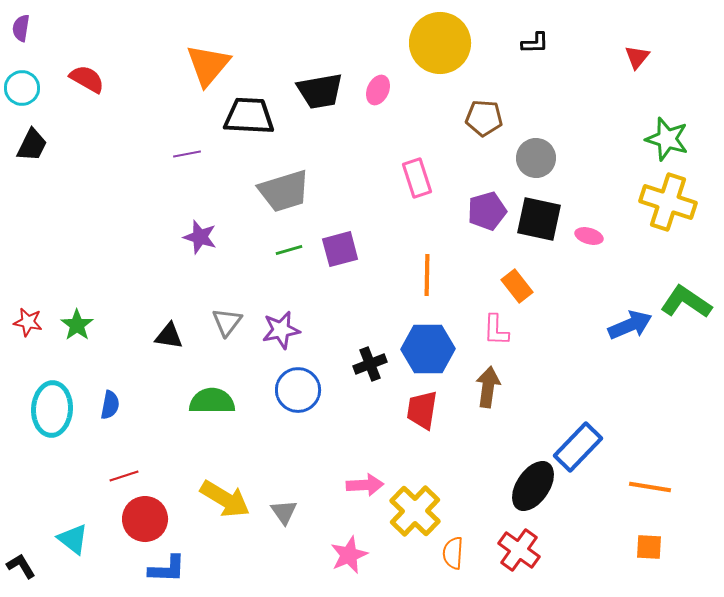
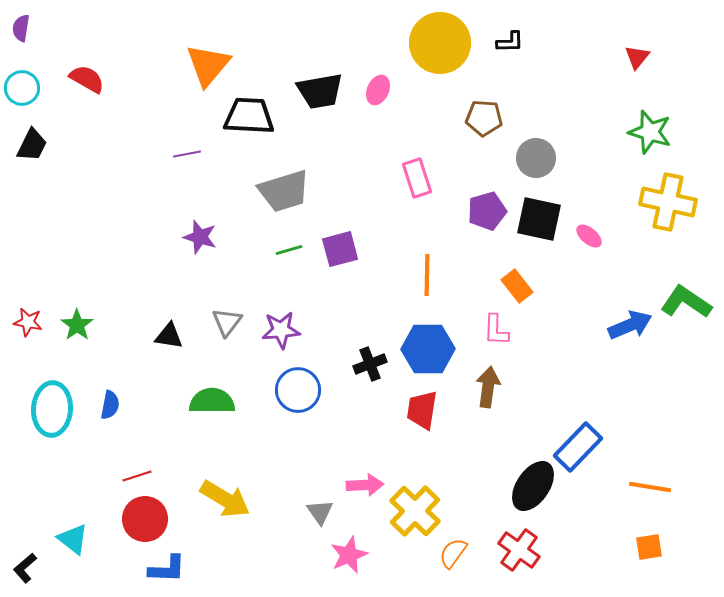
black L-shape at (535, 43): moved 25 px left, 1 px up
green star at (667, 139): moved 17 px left, 7 px up
yellow cross at (668, 202): rotated 6 degrees counterclockwise
pink ellipse at (589, 236): rotated 24 degrees clockwise
purple star at (281, 330): rotated 6 degrees clockwise
red line at (124, 476): moved 13 px right
gray triangle at (284, 512): moved 36 px right
orange square at (649, 547): rotated 12 degrees counterclockwise
orange semicircle at (453, 553): rotated 32 degrees clockwise
black L-shape at (21, 566): moved 4 px right, 2 px down; rotated 100 degrees counterclockwise
